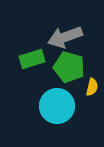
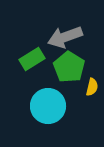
green rectangle: rotated 15 degrees counterclockwise
green pentagon: rotated 16 degrees clockwise
cyan circle: moved 9 px left
